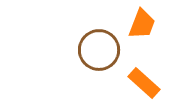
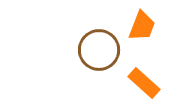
orange trapezoid: moved 2 px down
